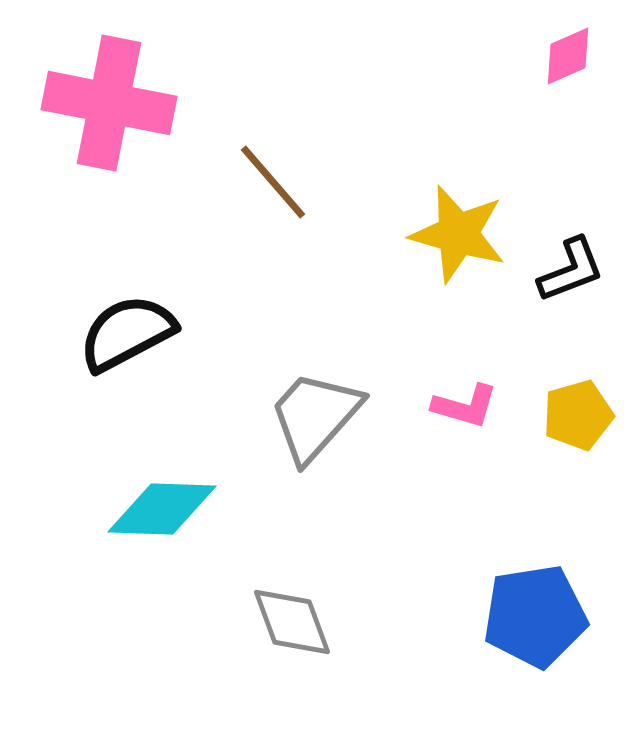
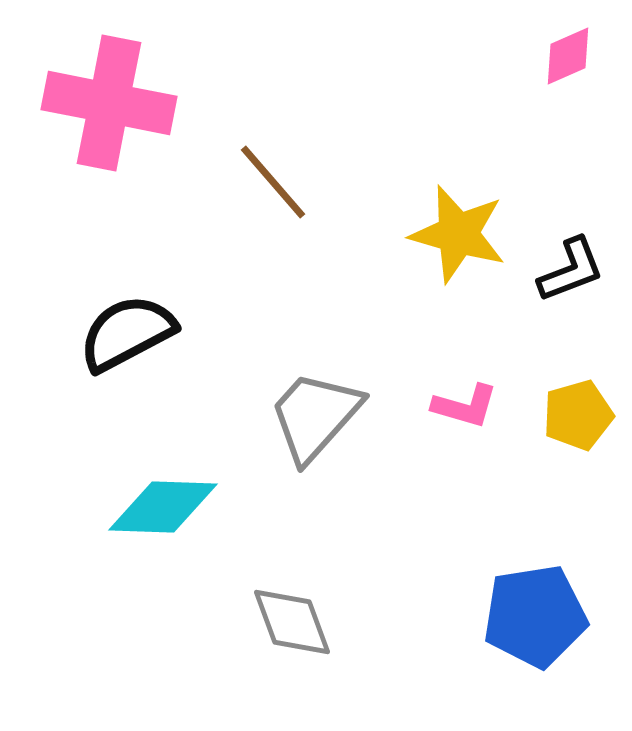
cyan diamond: moved 1 px right, 2 px up
